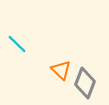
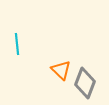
cyan line: rotated 40 degrees clockwise
